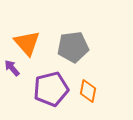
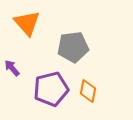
orange triangle: moved 20 px up
